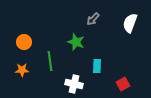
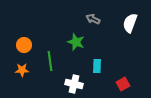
gray arrow: rotated 72 degrees clockwise
orange circle: moved 3 px down
